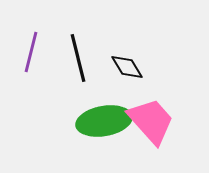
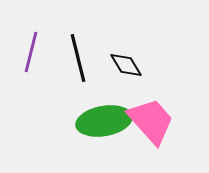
black diamond: moved 1 px left, 2 px up
